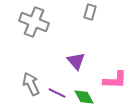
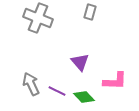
gray cross: moved 4 px right, 4 px up
purple triangle: moved 4 px right, 1 px down
pink L-shape: moved 1 px down
purple line: moved 2 px up
green diamond: rotated 15 degrees counterclockwise
